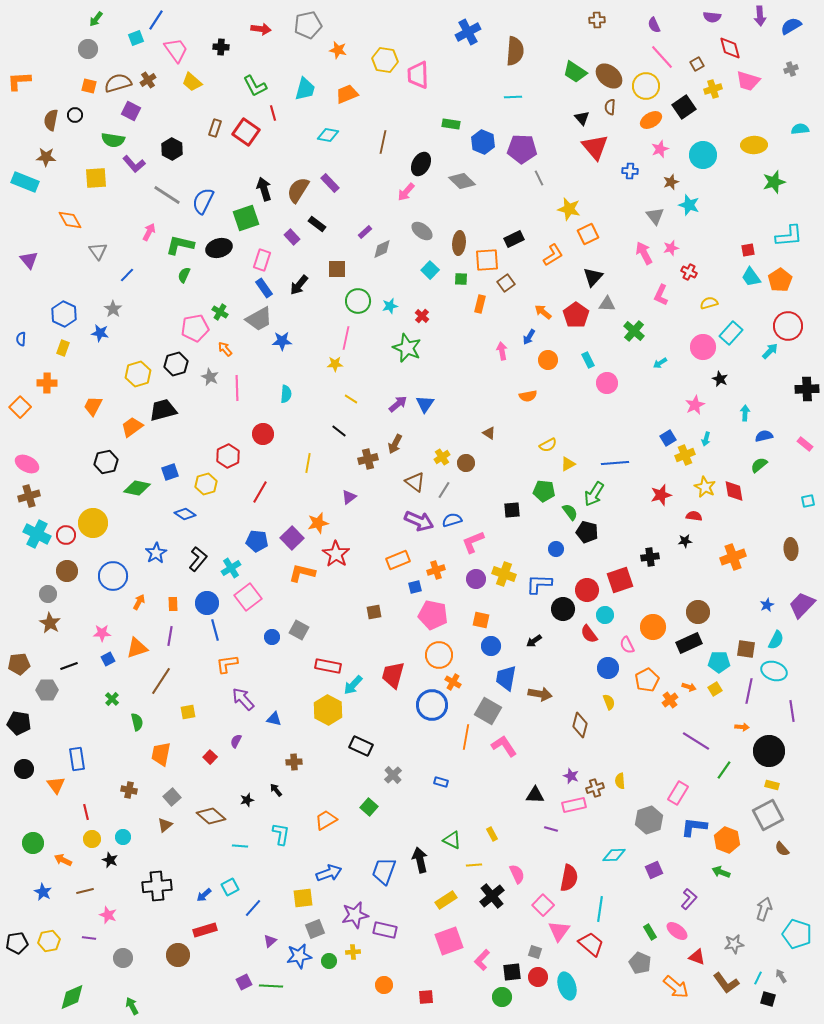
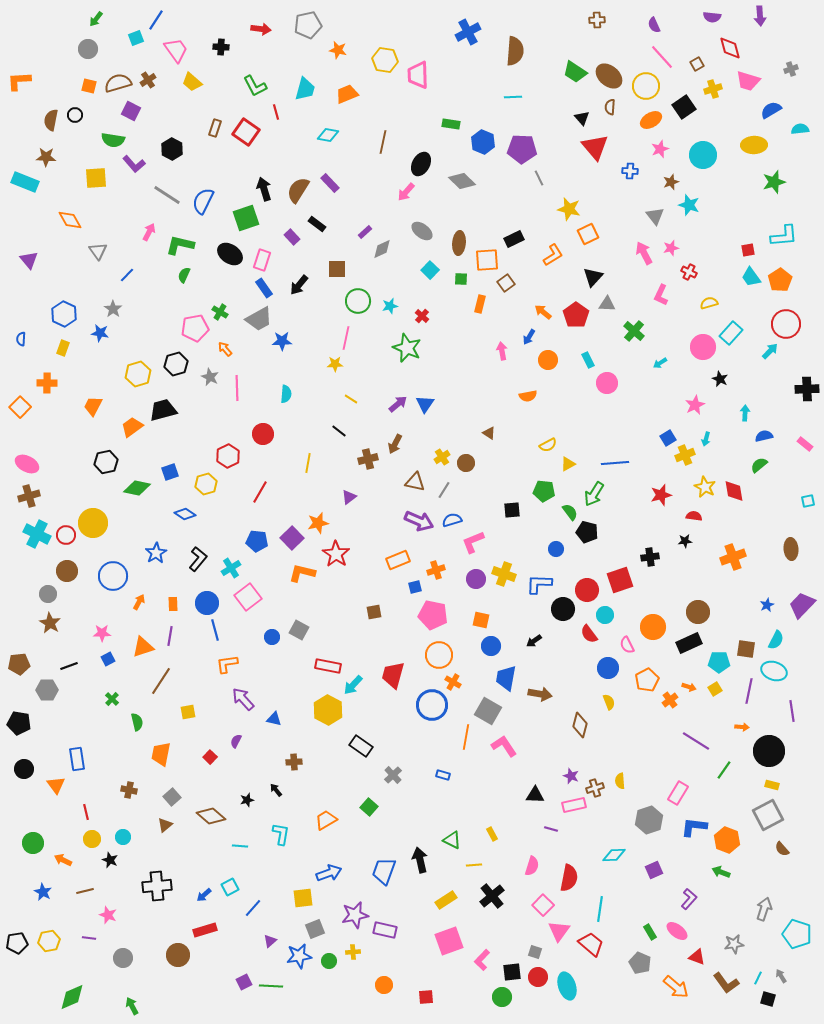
blue semicircle at (791, 26): moved 20 px left, 84 px down
red line at (273, 113): moved 3 px right, 1 px up
cyan L-shape at (789, 236): moved 5 px left
black ellipse at (219, 248): moved 11 px right, 6 px down; rotated 50 degrees clockwise
red circle at (788, 326): moved 2 px left, 2 px up
brown triangle at (415, 482): rotated 25 degrees counterclockwise
orange triangle at (137, 648): moved 6 px right, 1 px up
black rectangle at (361, 746): rotated 10 degrees clockwise
blue rectangle at (441, 782): moved 2 px right, 7 px up
pink semicircle at (517, 874): moved 15 px right, 8 px up; rotated 42 degrees clockwise
